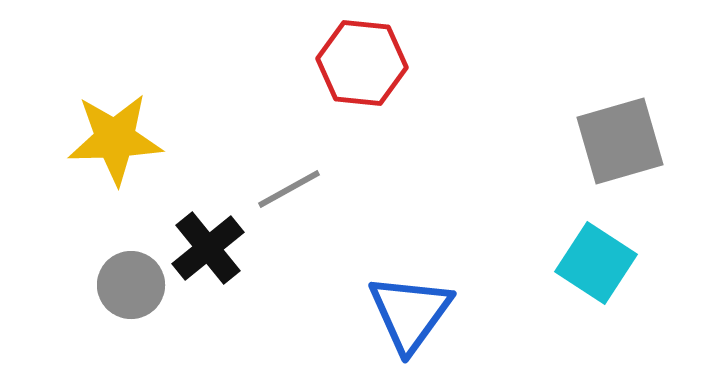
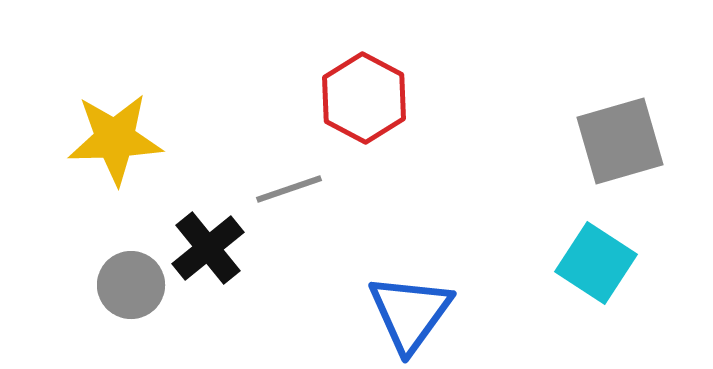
red hexagon: moved 2 px right, 35 px down; rotated 22 degrees clockwise
gray line: rotated 10 degrees clockwise
